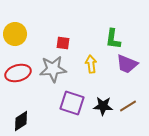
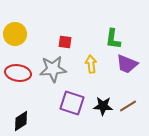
red square: moved 2 px right, 1 px up
red ellipse: rotated 25 degrees clockwise
